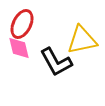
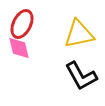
yellow triangle: moved 3 px left, 6 px up
black L-shape: moved 25 px right, 14 px down
